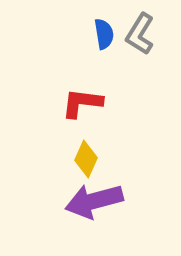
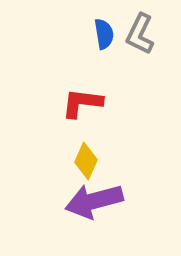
gray L-shape: rotated 6 degrees counterclockwise
yellow diamond: moved 2 px down
